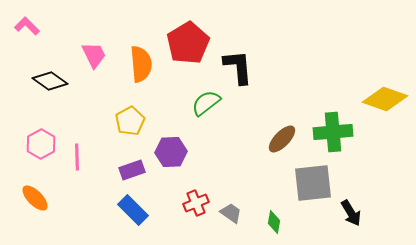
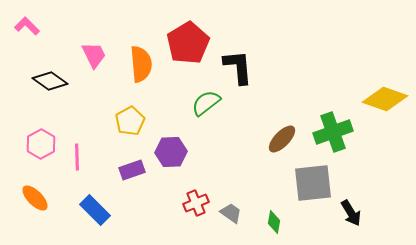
green cross: rotated 15 degrees counterclockwise
blue rectangle: moved 38 px left
